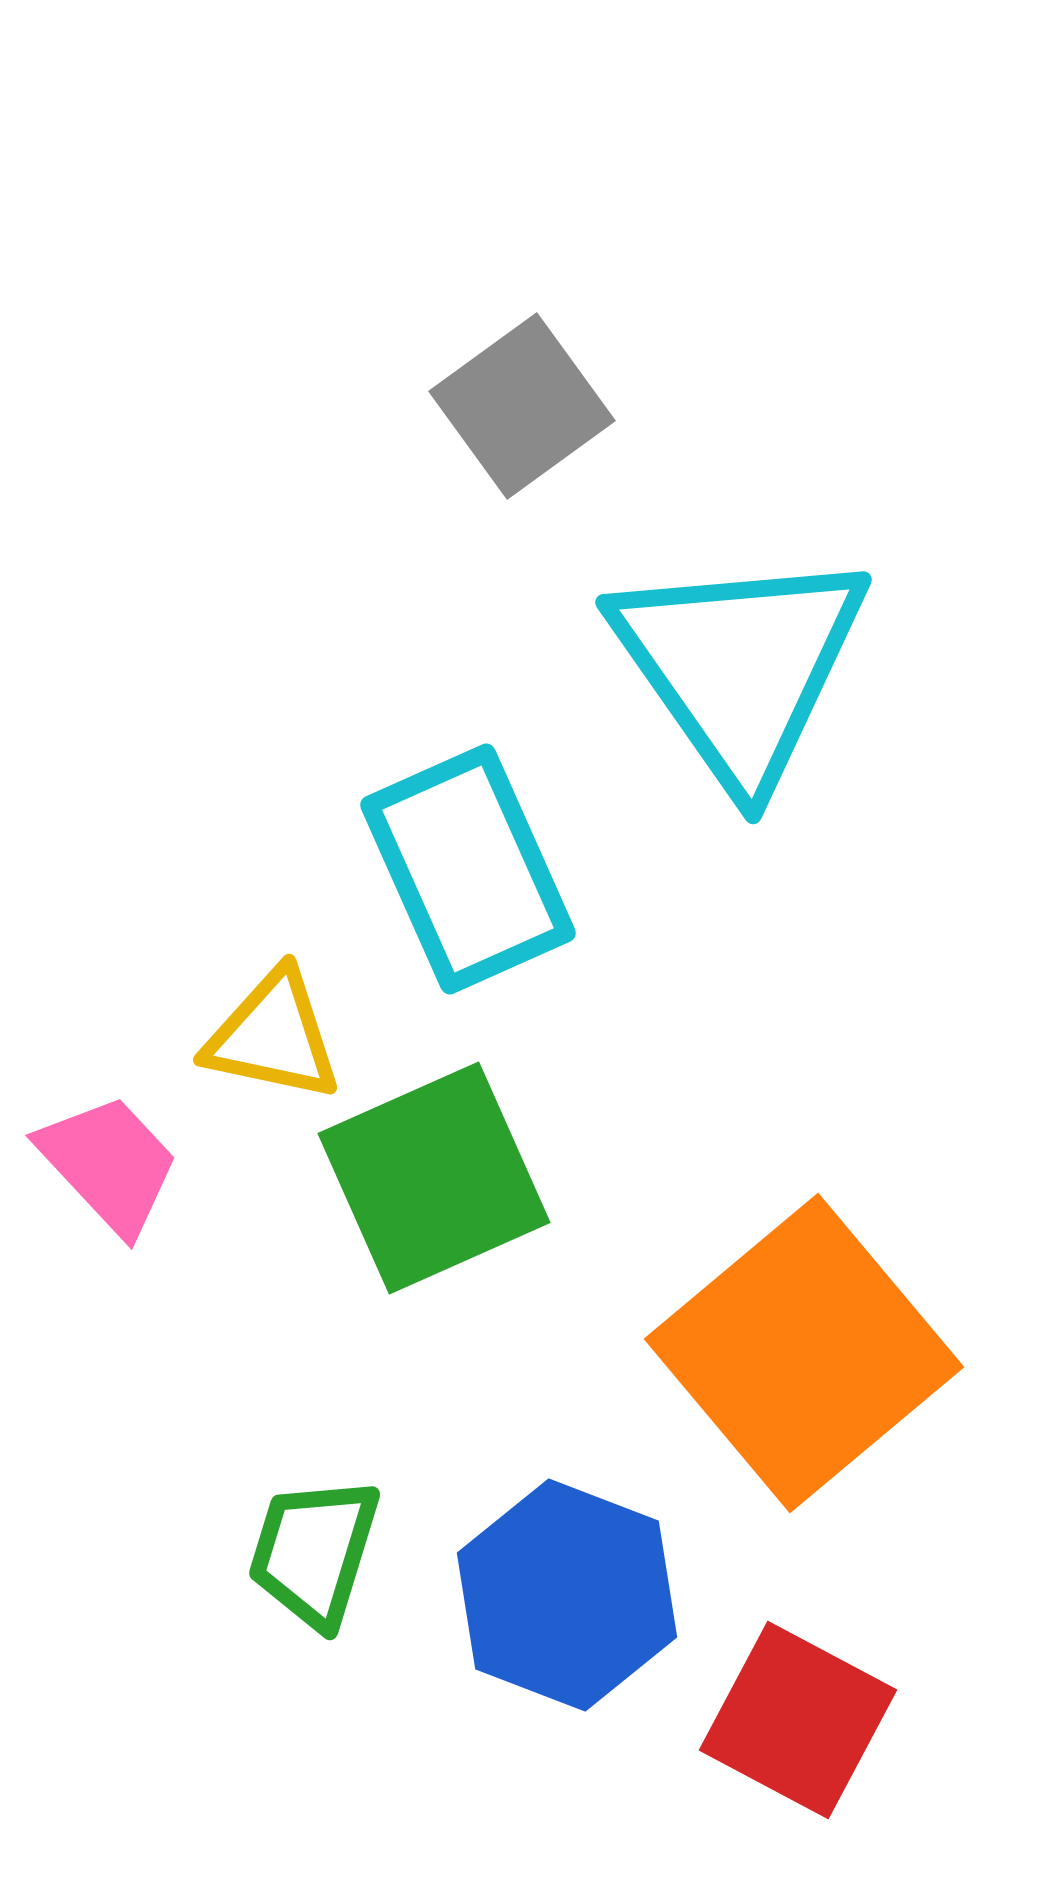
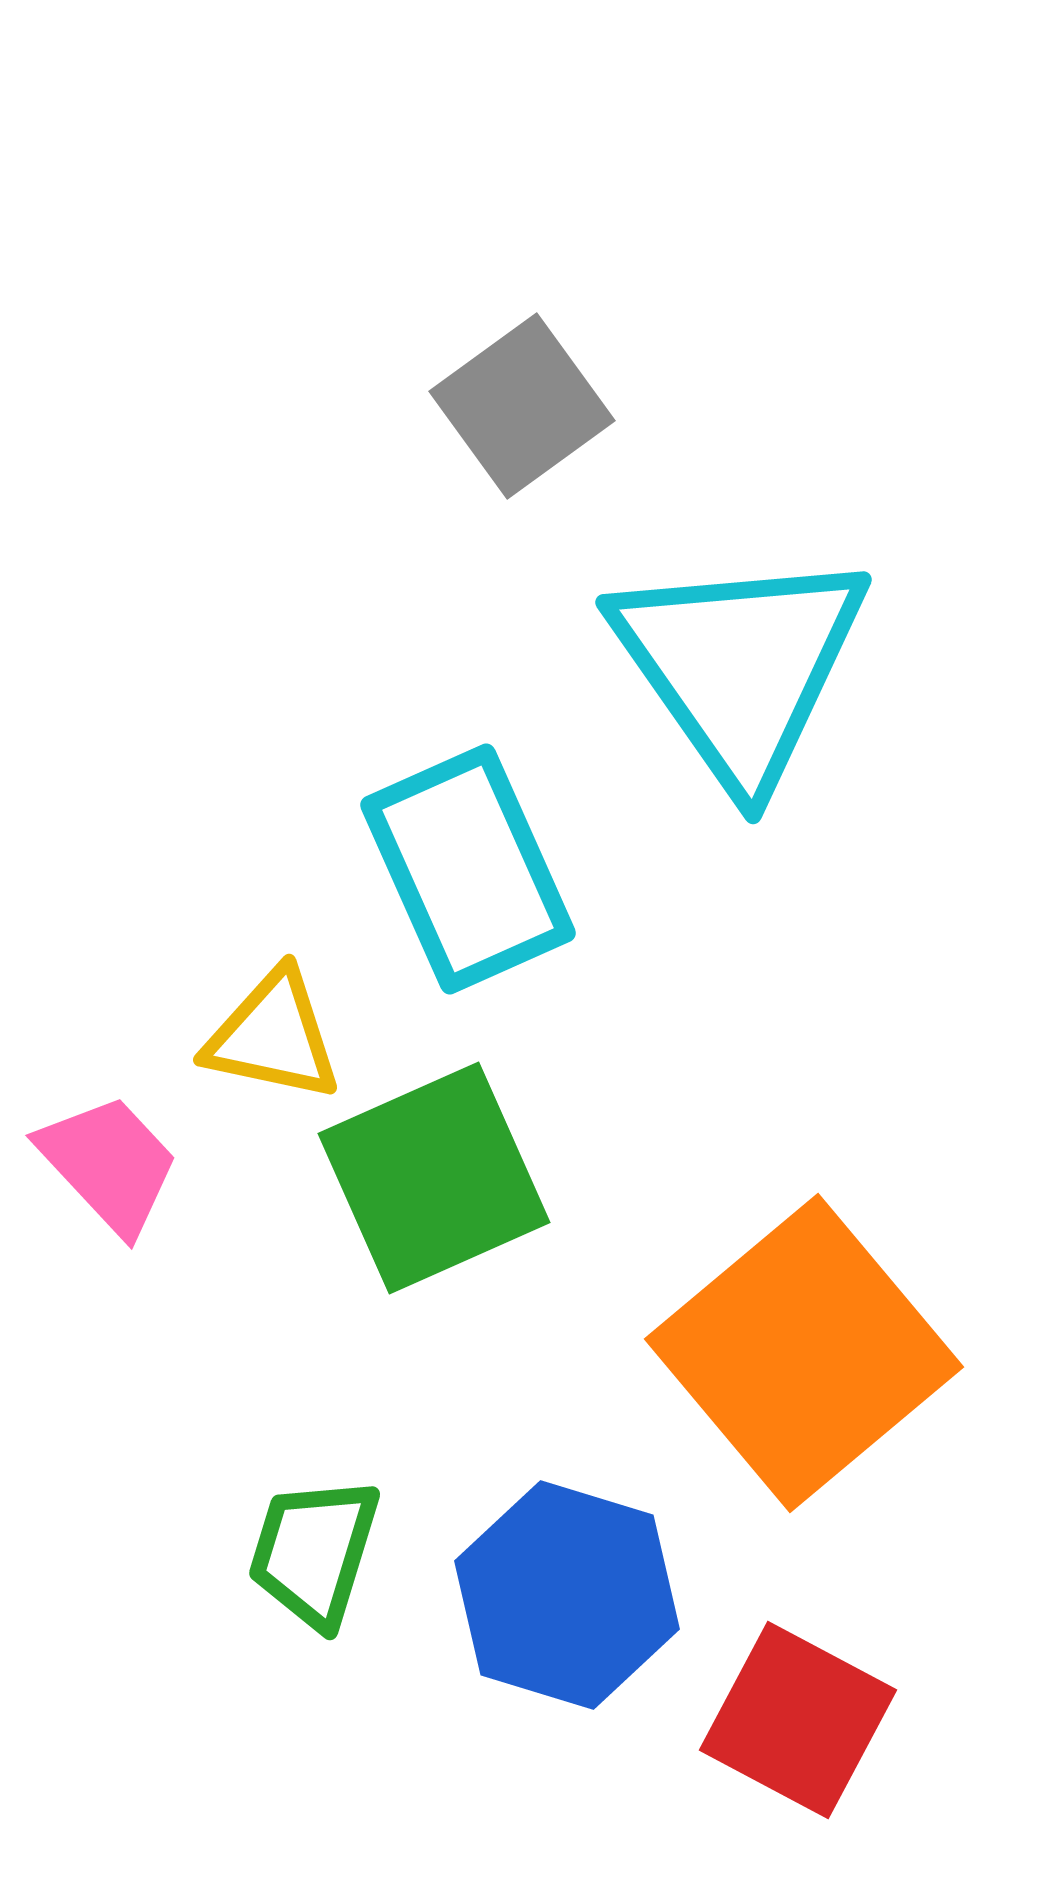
blue hexagon: rotated 4 degrees counterclockwise
